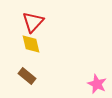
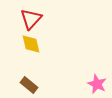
red triangle: moved 2 px left, 3 px up
brown rectangle: moved 2 px right, 9 px down
